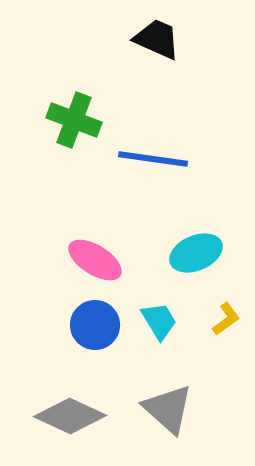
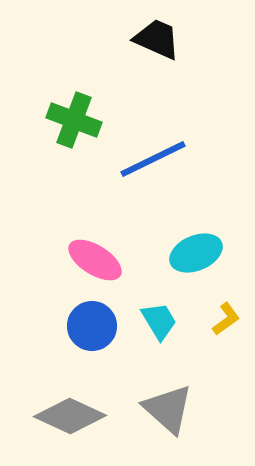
blue line: rotated 34 degrees counterclockwise
blue circle: moved 3 px left, 1 px down
